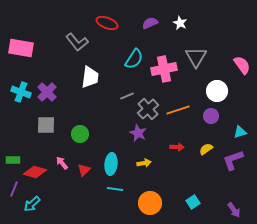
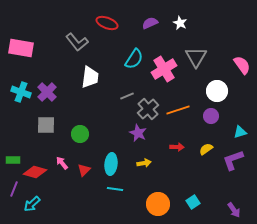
pink cross: rotated 20 degrees counterclockwise
orange circle: moved 8 px right, 1 px down
